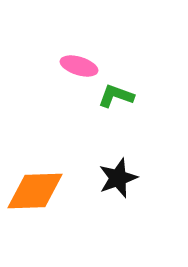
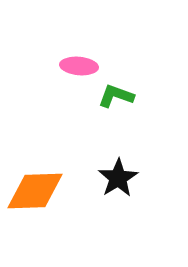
pink ellipse: rotated 12 degrees counterclockwise
black star: rotated 12 degrees counterclockwise
